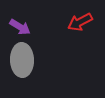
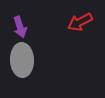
purple arrow: rotated 40 degrees clockwise
